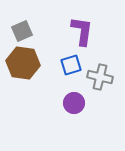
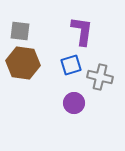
gray square: moved 2 px left; rotated 30 degrees clockwise
